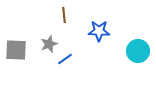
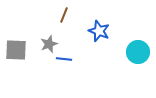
brown line: rotated 28 degrees clockwise
blue star: rotated 20 degrees clockwise
cyan circle: moved 1 px down
blue line: moved 1 px left; rotated 42 degrees clockwise
